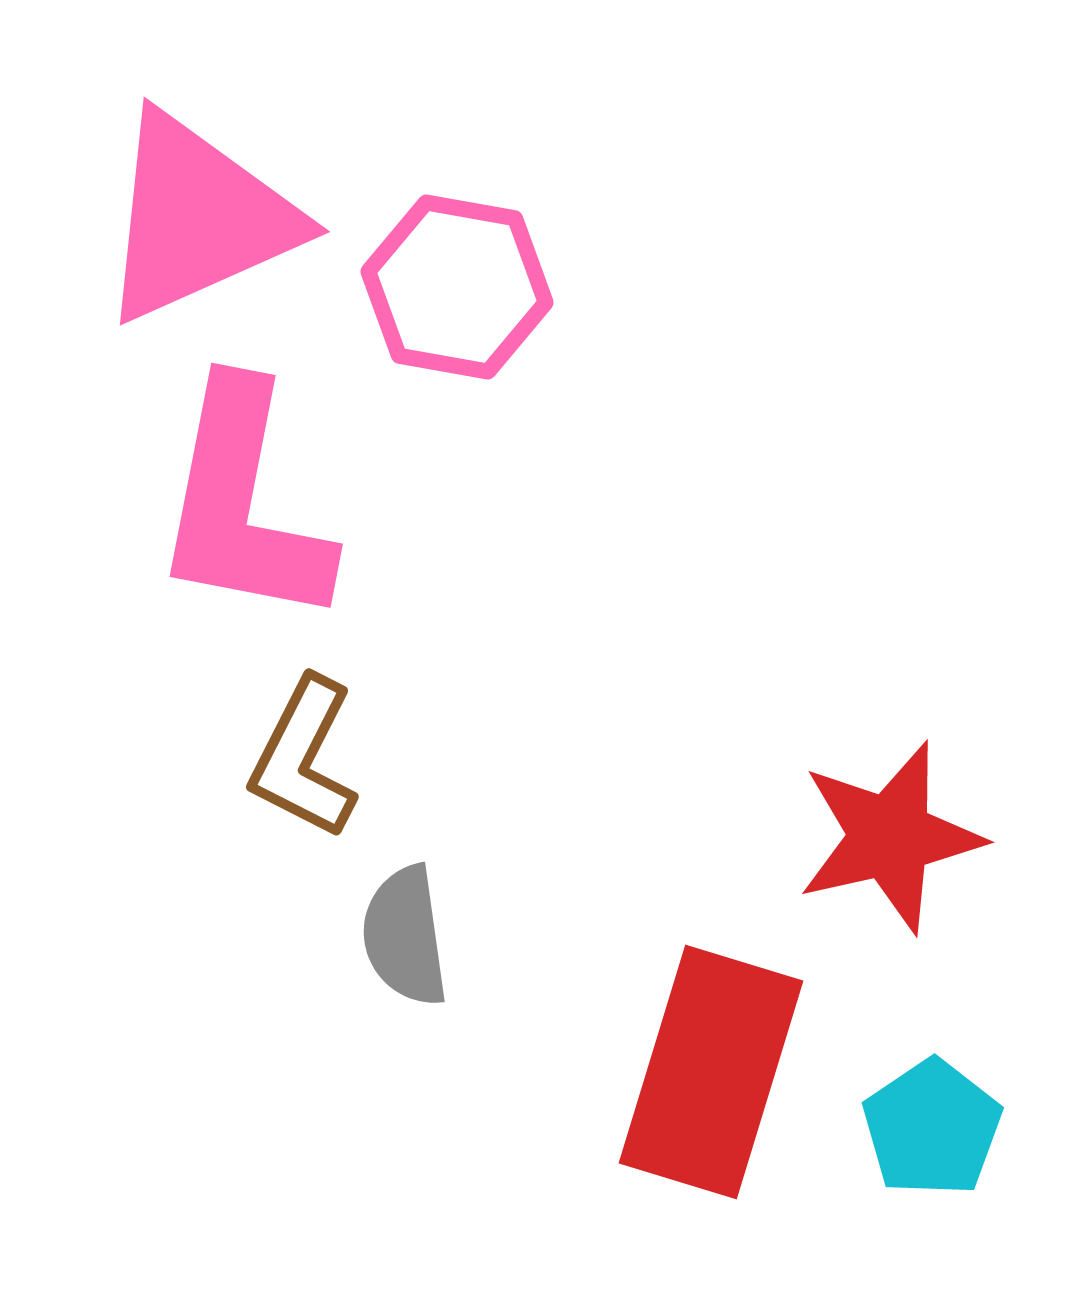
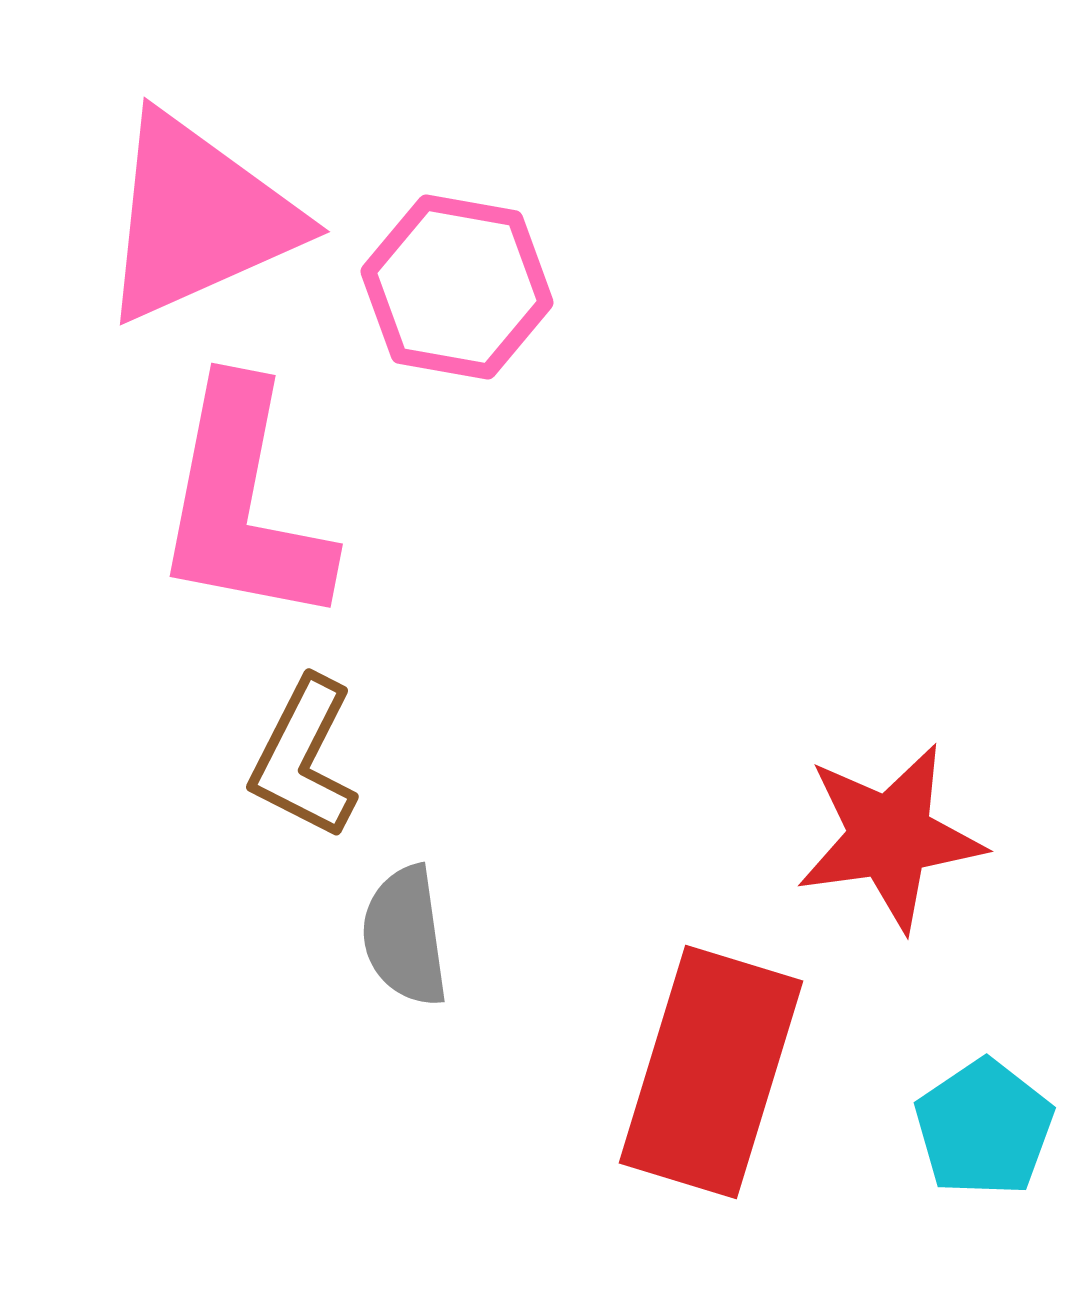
red star: rotated 5 degrees clockwise
cyan pentagon: moved 52 px right
